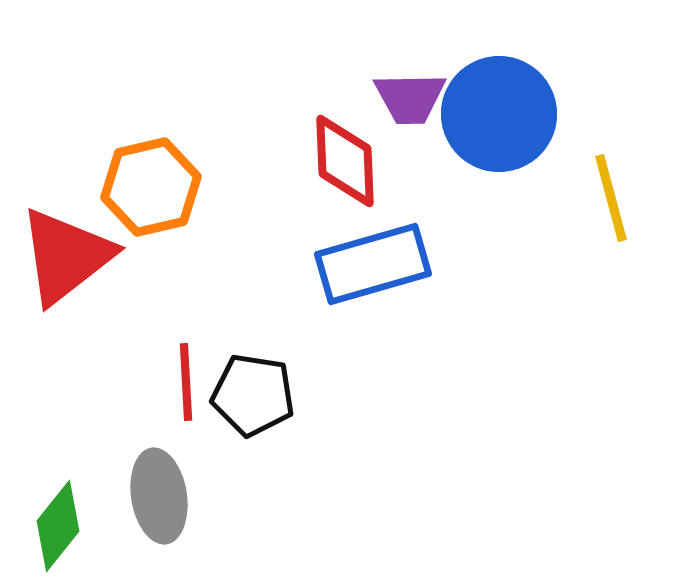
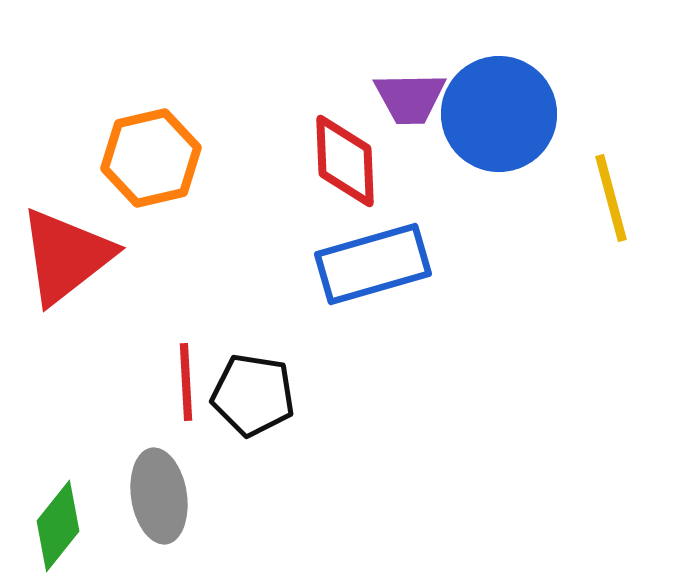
orange hexagon: moved 29 px up
